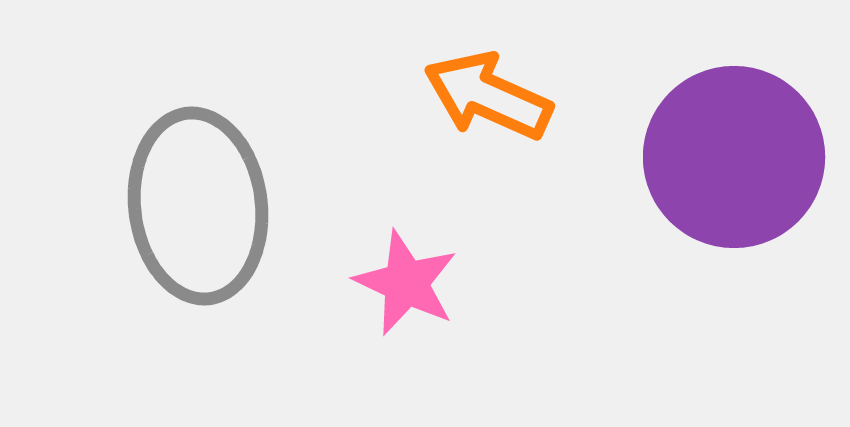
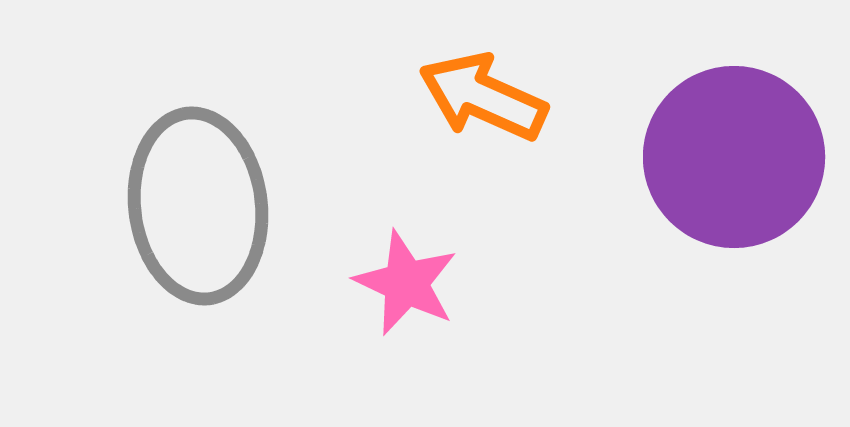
orange arrow: moved 5 px left, 1 px down
